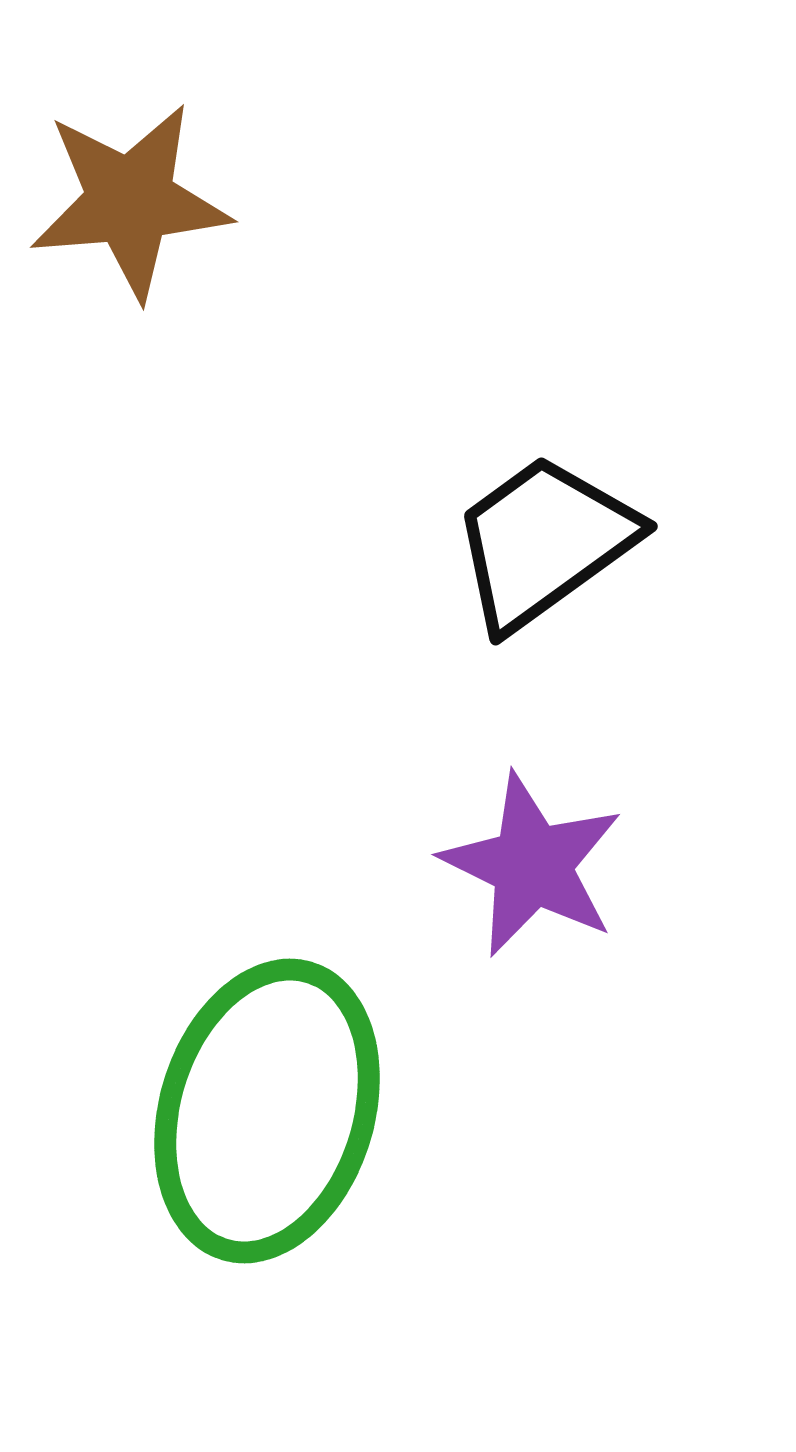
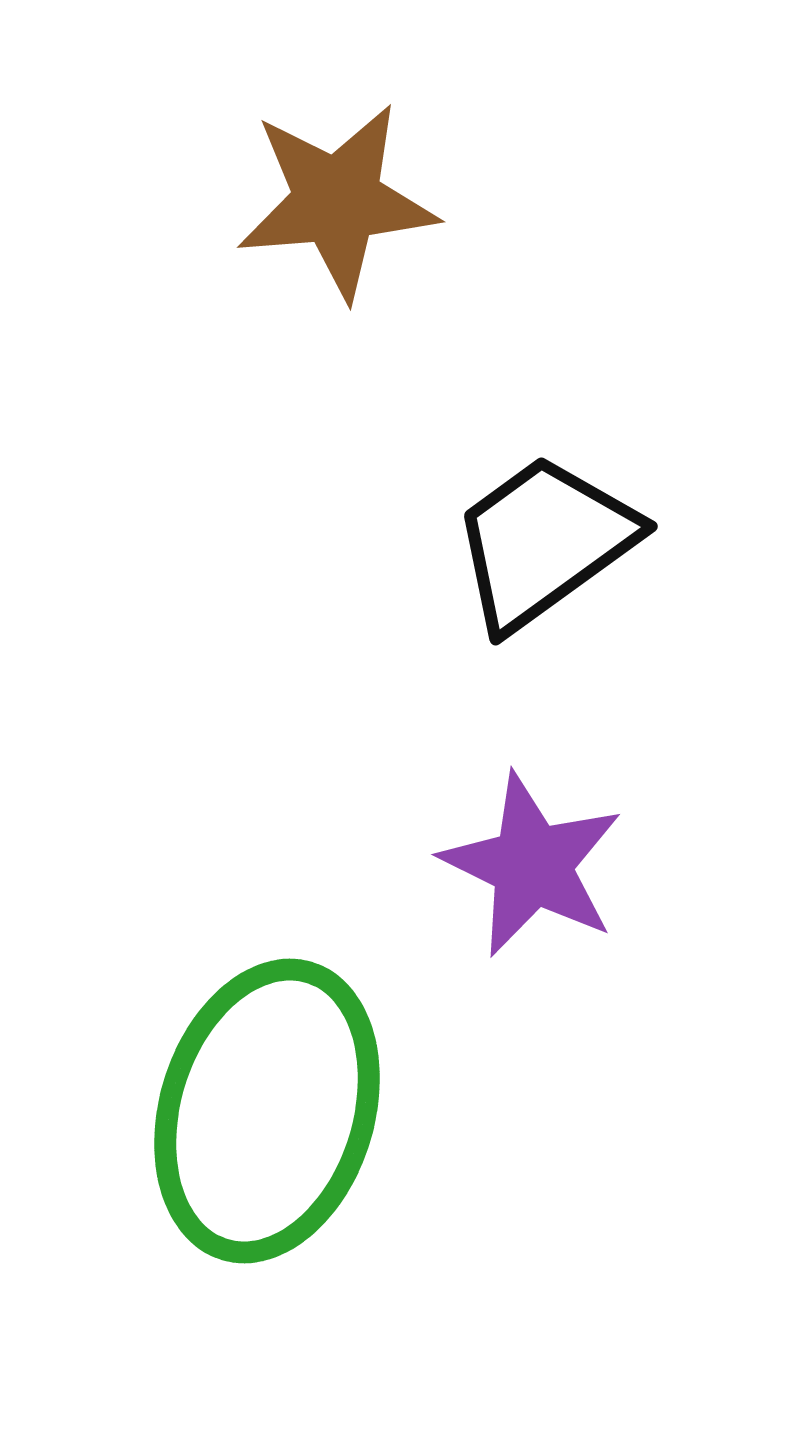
brown star: moved 207 px right
